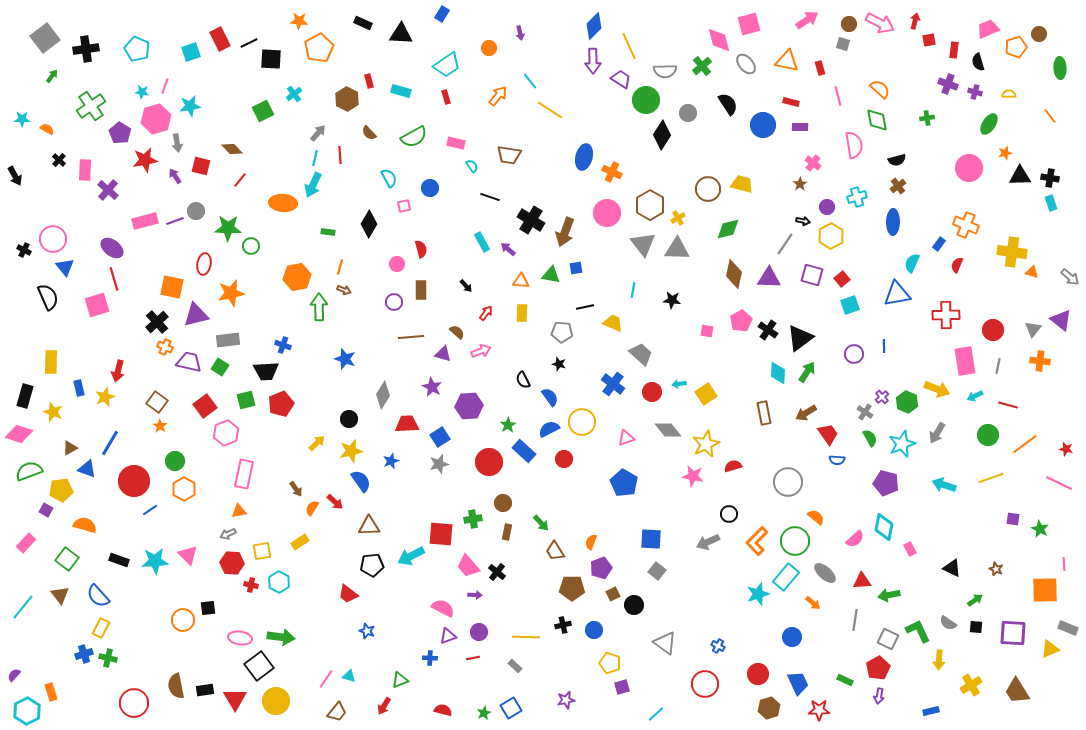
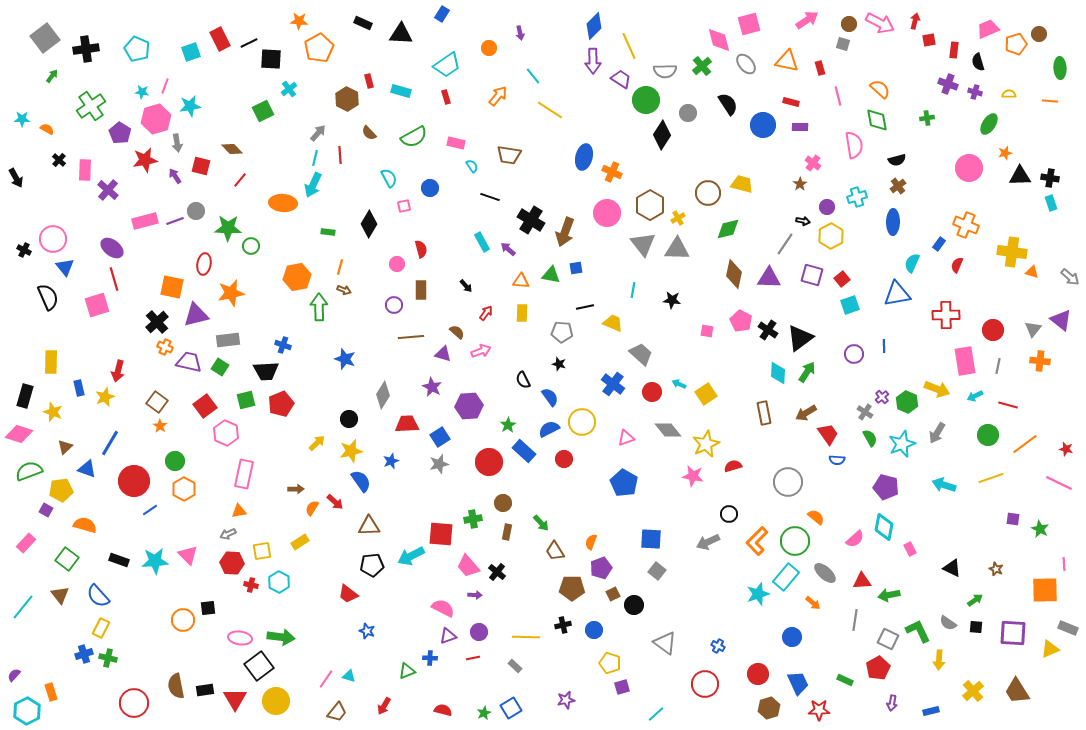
orange pentagon at (1016, 47): moved 3 px up
cyan line at (530, 81): moved 3 px right, 5 px up
cyan cross at (294, 94): moved 5 px left, 5 px up
orange line at (1050, 116): moved 15 px up; rotated 49 degrees counterclockwise
black arrow at (15, 176): moved 1 px right, 2 px down
brown circle at (708, 189): moved 4 px down
purple circle at (394, 302): moved 3 px down
pink pentagon at (741, 321): rotated 15 degrees counterclockwise
cyan arrow at (679, 384): rotated 32 degrees clockwise
pink hexagon at (226, 433): rotated 15 degrees counterclockwise
brown triangle at (70, 448): moved 5 px left, 1 px up; rotated 14 degrees counterclockwise
purple pentagon at (886, 483): moved 4 px down
brown arrow at (296, 489): rotated 56 degrees counterclockwise
green triangle at (400, 680): moved 7 px right, 9 px up
yellow cross at (971, 685): moved 2 px right, 6 px down; rotated 10 degrees counterclockwise
purple arrow at (879, 696): moved 13 px right, 7 px down
